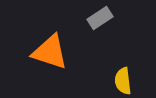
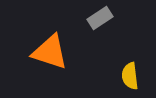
yellow semicircle: moved 7 px right, 5 px up
